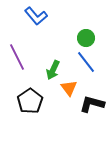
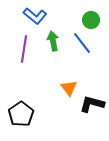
blue L-shape: moved 1 px left; rotated 10 degrees counterclockwise
green circle: moved 5 px right, 18 px up
purple line: moved 7 px right, 8 px up; rotated 36 degrees clockwise
blue line: moved 4 px left, 19 px up
green arrow: moved 29 px up; rotated 144 degrees clockwise
black pentagon: moved 9 px left, 13 px down
